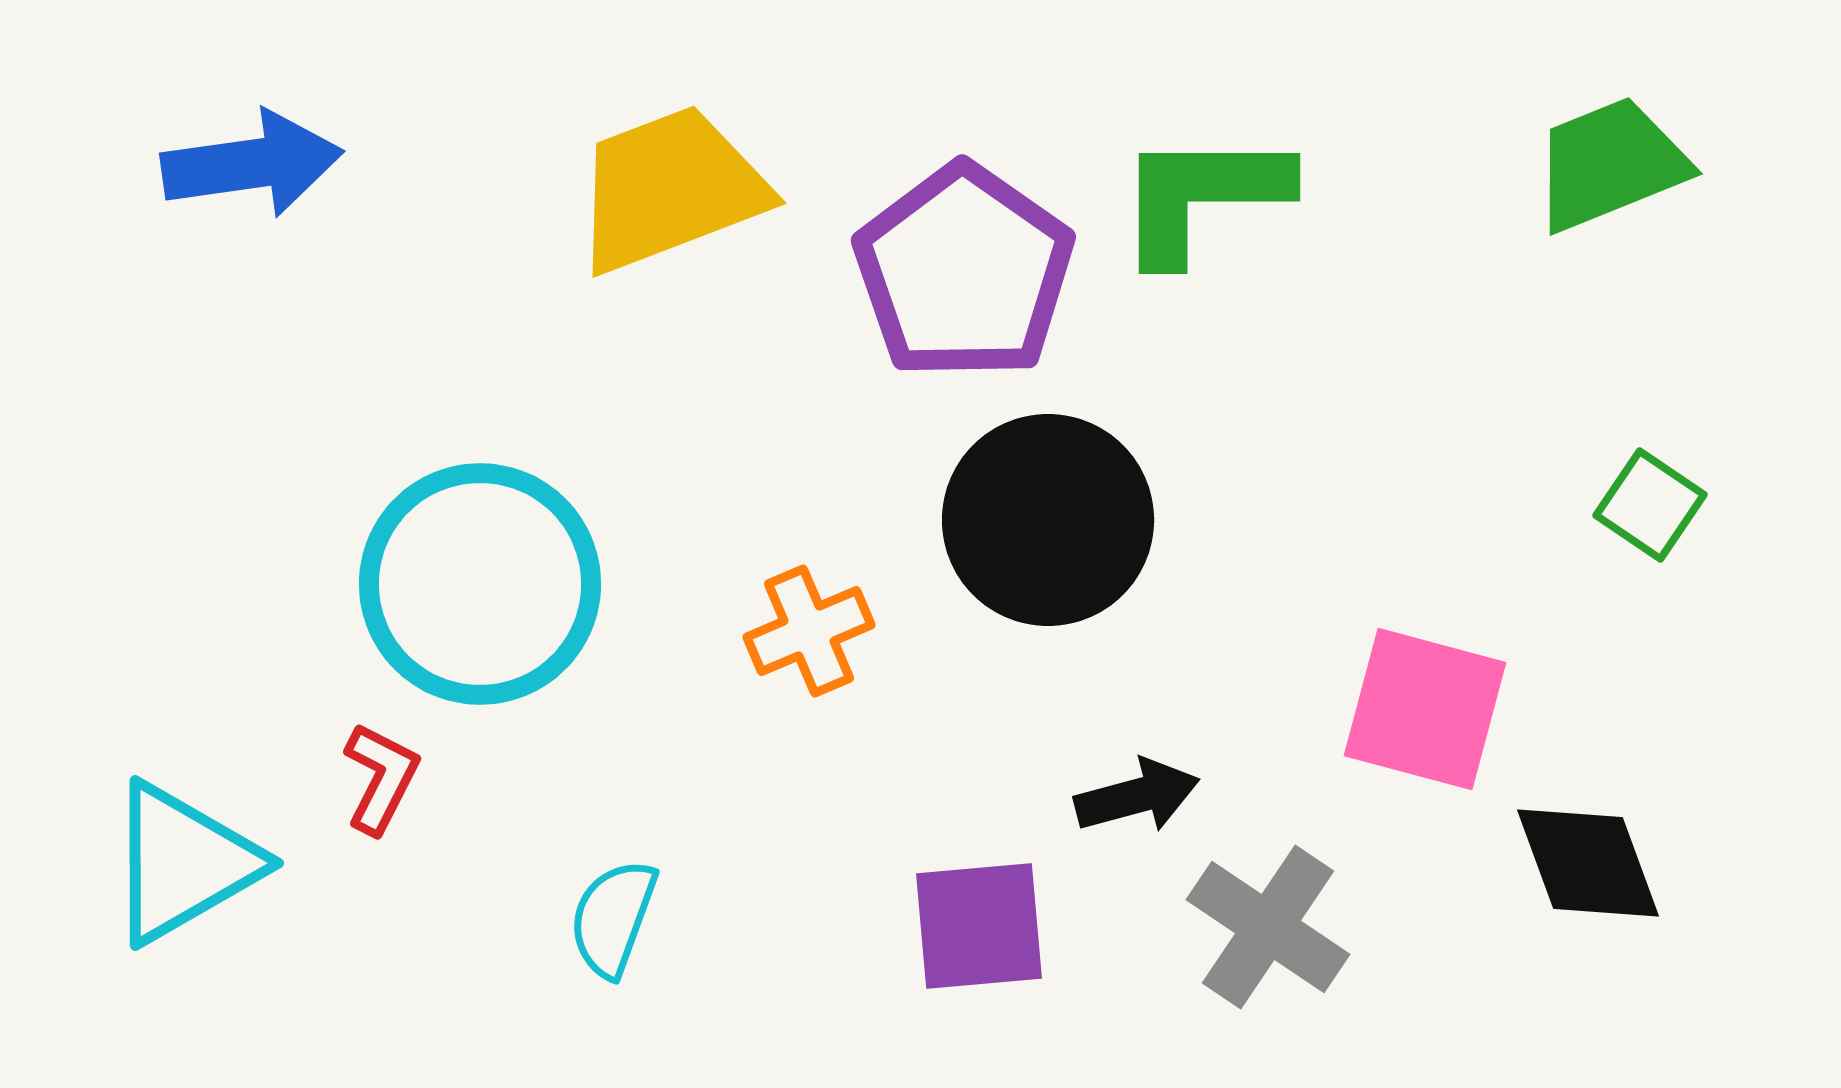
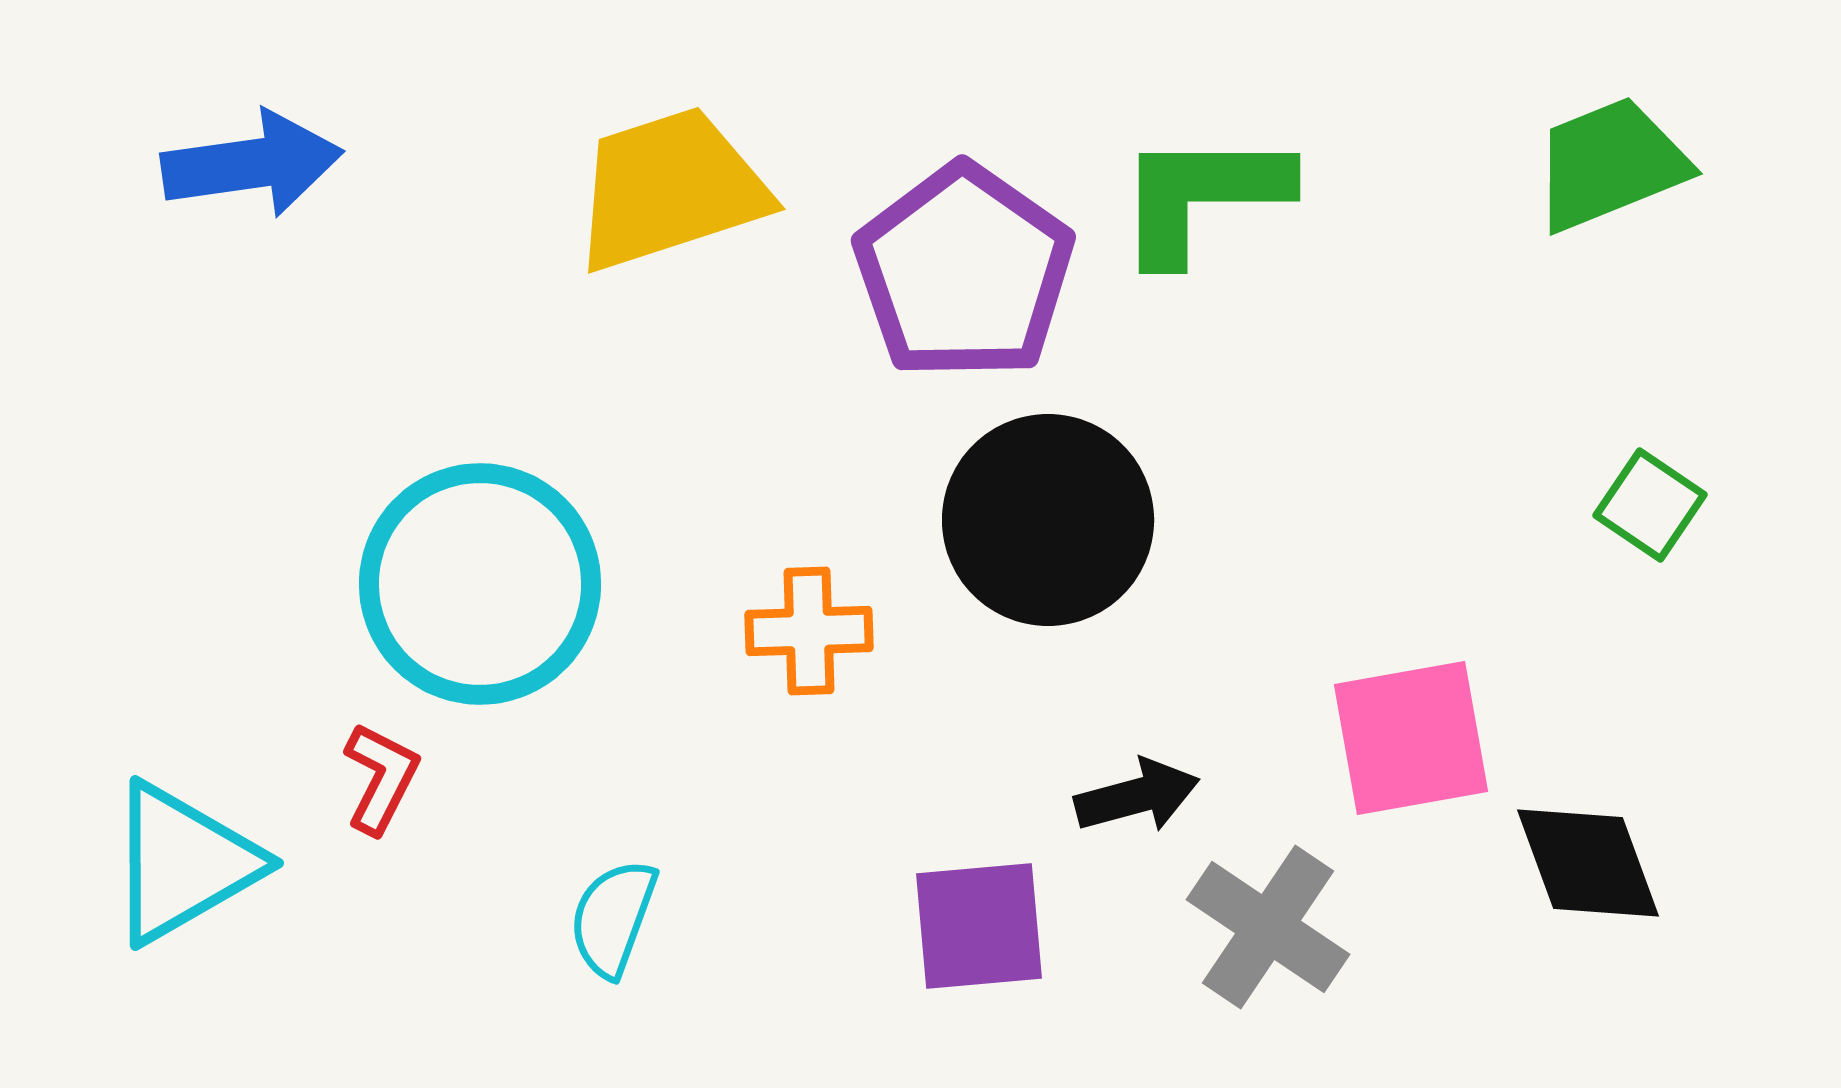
yellow trapezoid: rotated 3 degrees clockwise
orange cross: rotated 21 degrees clockwise
pink square: moved 14 px left, 29 px down; rotated 25 degrees counterclockwise
